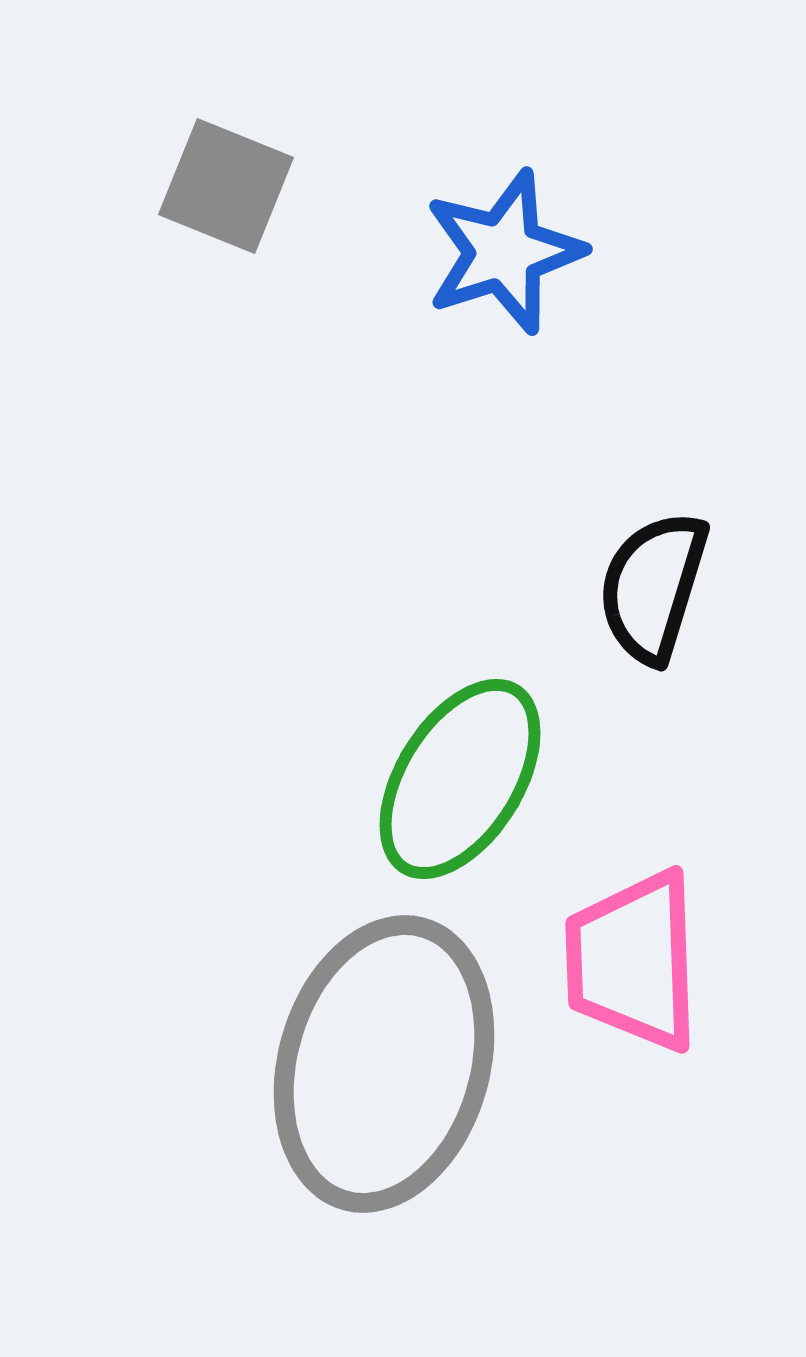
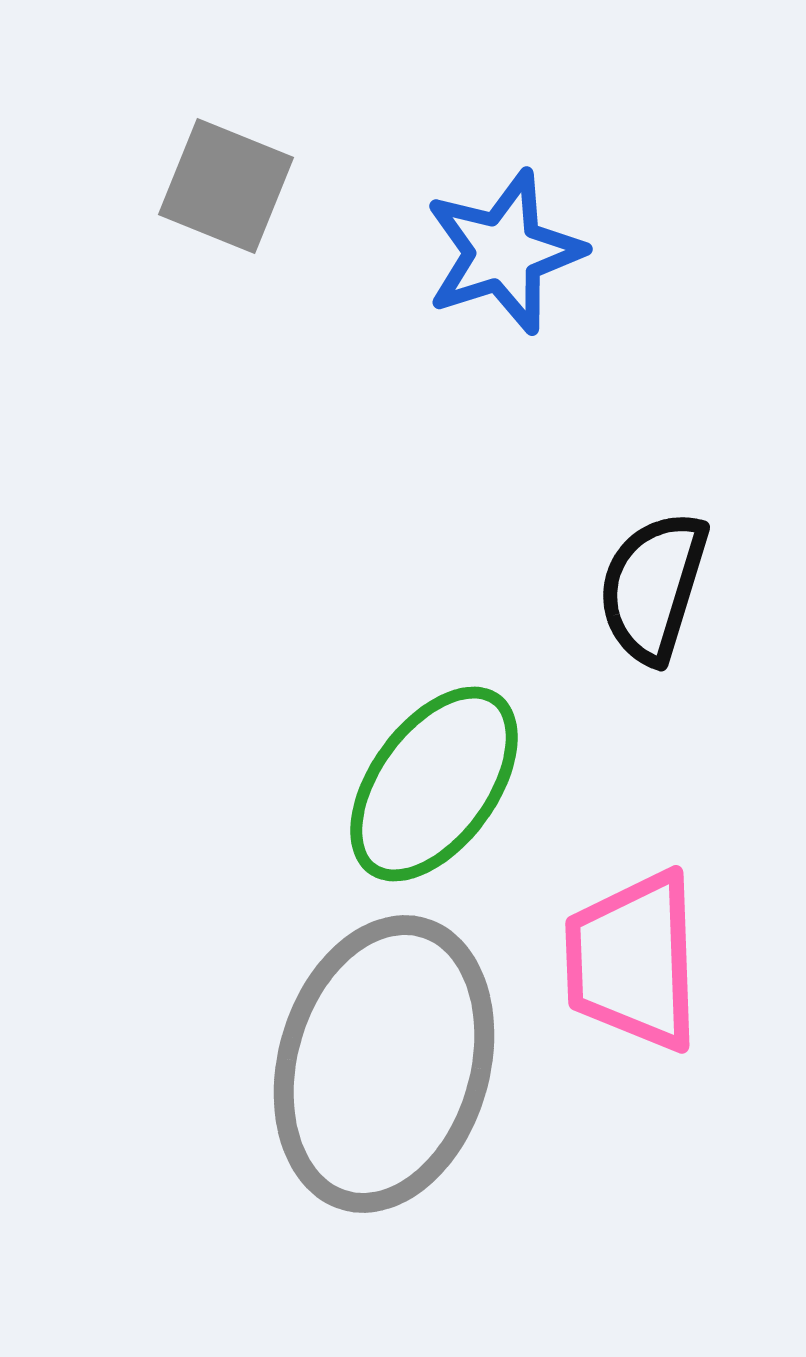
green ellipse: moved 26 px left, 5 px down; rotated 4 degrees clockwise
